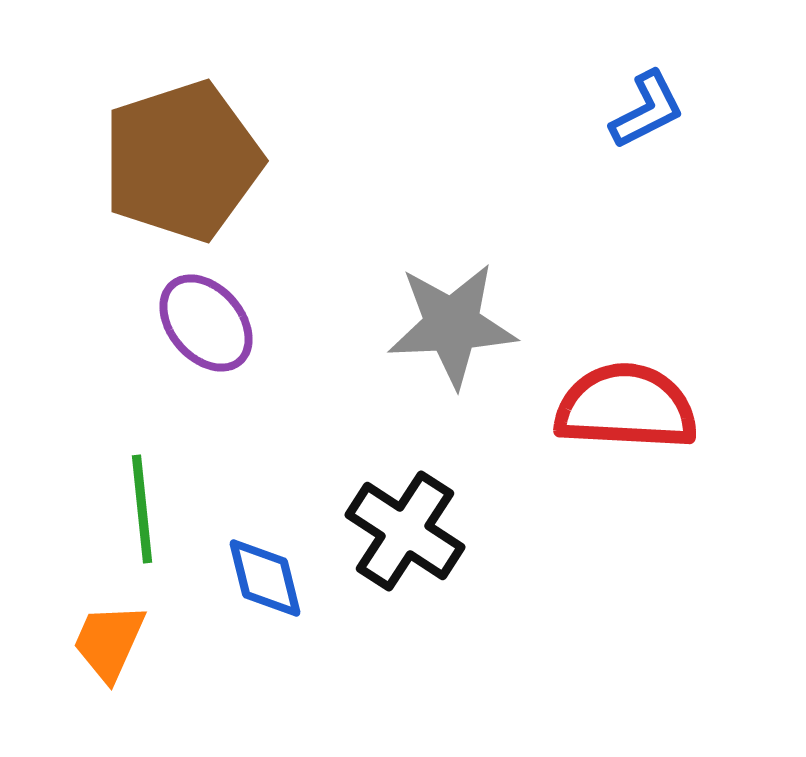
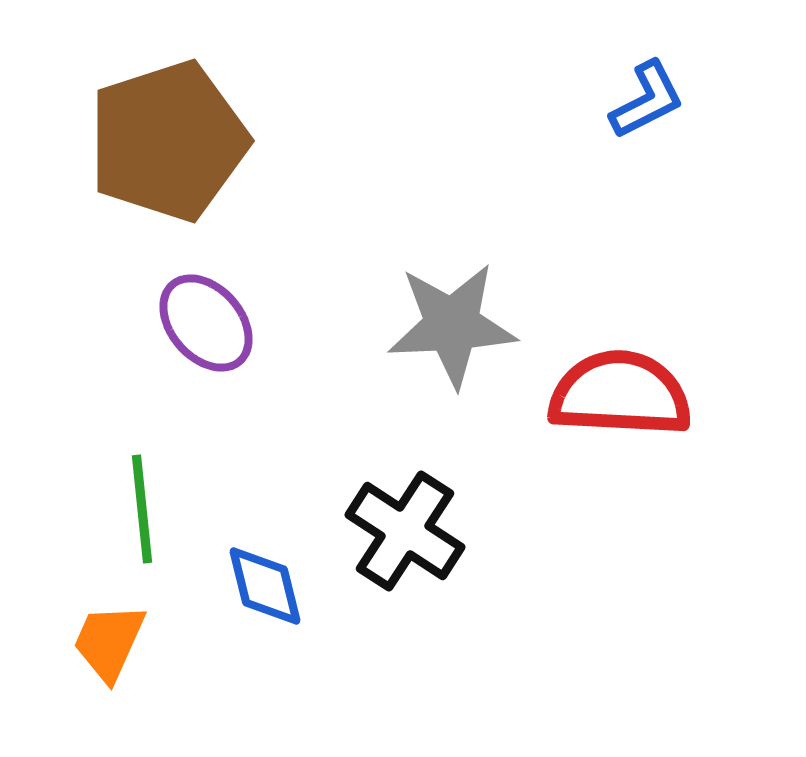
blue L-shape: moved 10 px up
brown pentagon: moved 14 px left, 20 px up
red semicircle: moved 6 px left, 13 px up
blue diamond: moved 8 px down
